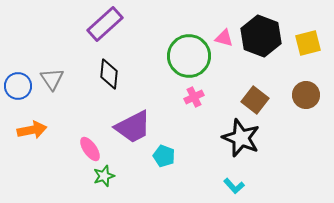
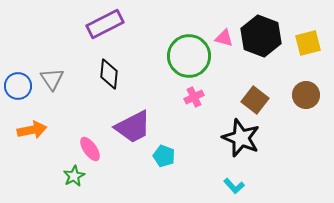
purple rectangle: rotated 15 degrees clockwise
green star: moved 30 px left; rotated 10 degrees counterclockwise
